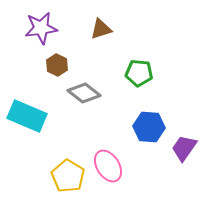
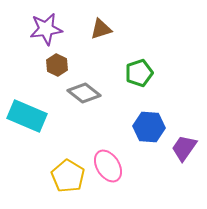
purple star: moved 5 px right, 1 px down
green pentagon: rotated 24 degrees counterclockwise
